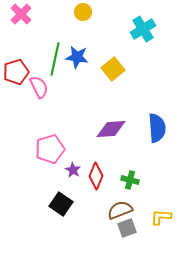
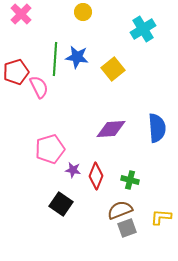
green line: rotated 8 degrees counterclockwise
purple star: rotated 21 degrees counterclockwise
